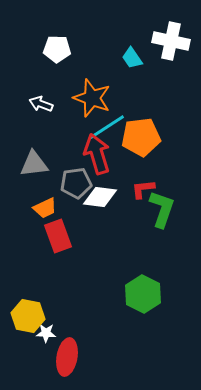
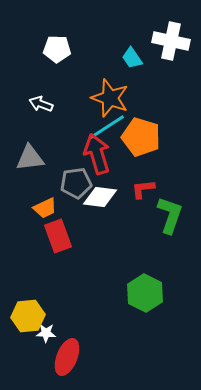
orange star: moved 18 px right
orange pentagon: rotated 24 degrees clockwise
gray triangle: moved 4 px left, 6 px up
green L-shape: moved 8 px right, 6 px down
green hexagon: moved 2 px right, 1 px up
yellow hexagon: rotated 16 degrees counterclockwise
red ellipse: rotated 12 degrees clockwise
